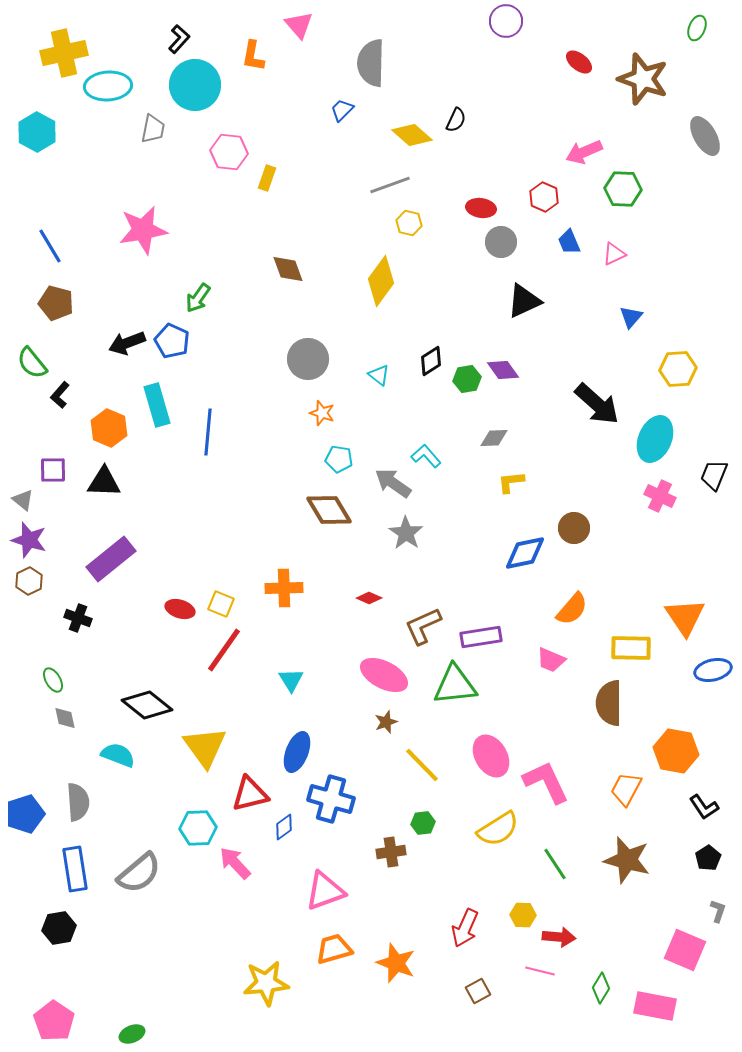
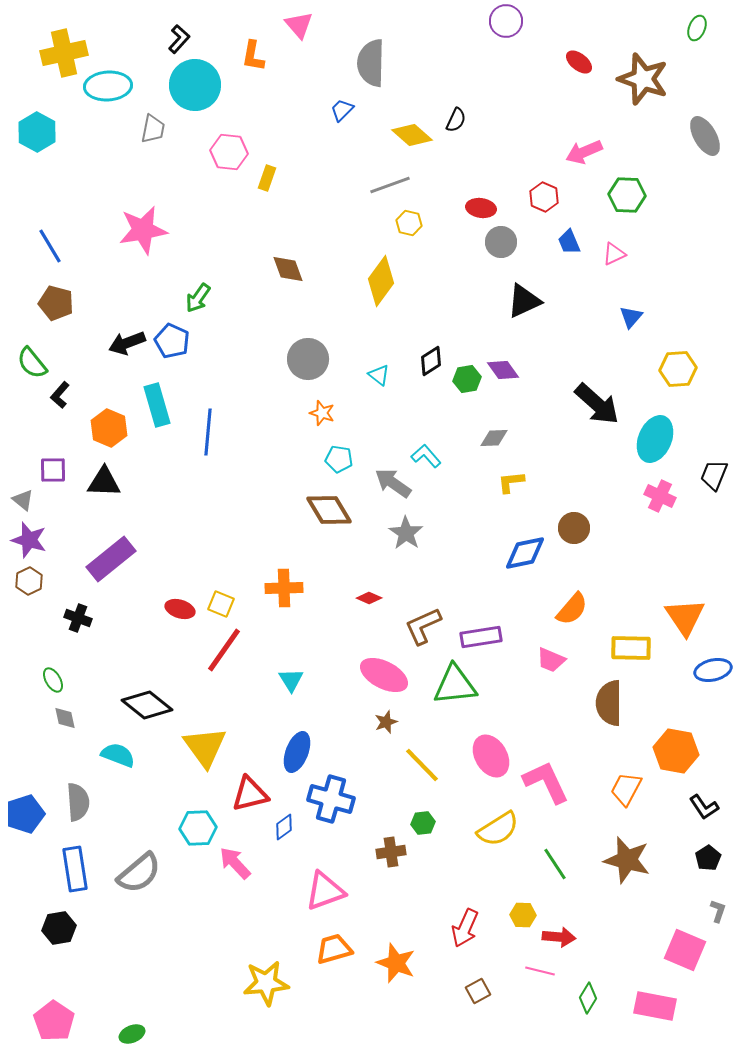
green hexagon at (623, 189): moved 4 px right, 6 px down
green diamond at (601, 988): moved 13 px left, 10 px down
